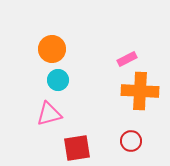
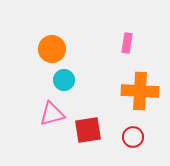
pink rectangle: moved 16 px up; rotated 54 degrees counterclockwise
cyan circle: moved 6 px right
pink triangle: moved 3 px right
red circle: moved 2 px right, 4 px up
red square: moved 11 px right, 18 px up
